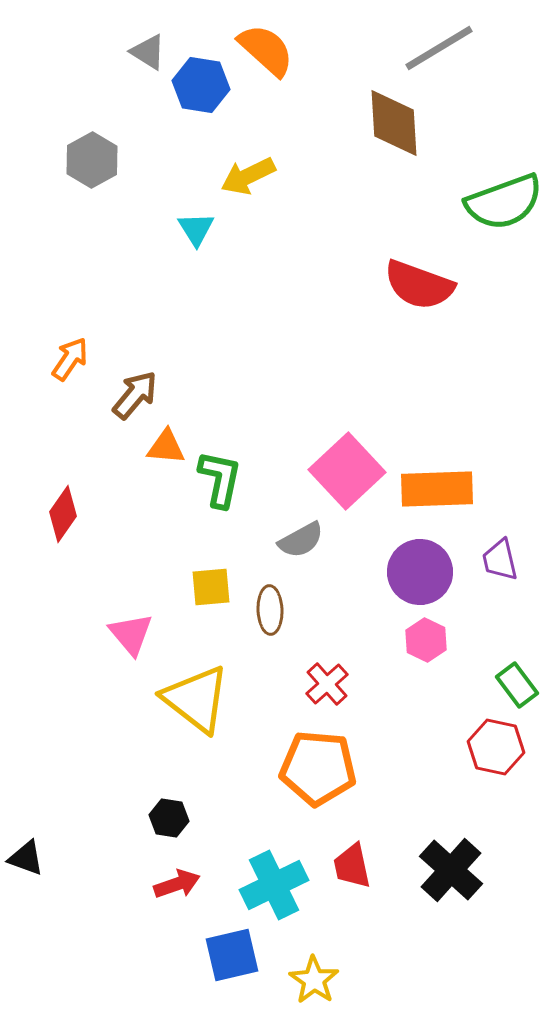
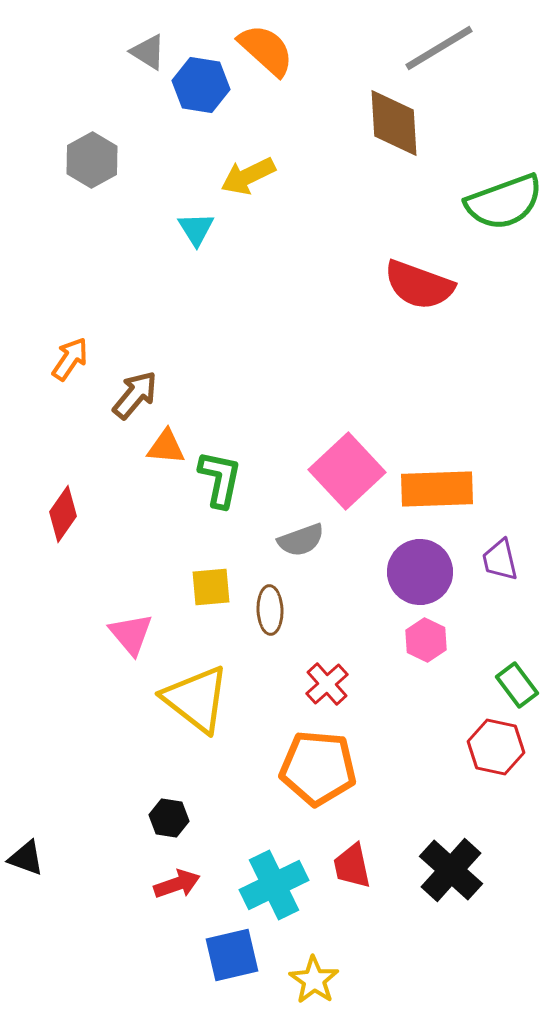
gray semicircle: rotated 9 degrees clockwise
